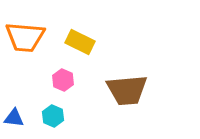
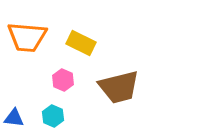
orange trapezoid: moved 2 px right
yellow rectangle: moved 1 px right, 1 px down
brown trapezoid: moved 8 px left, 3 px up; rotated 9 degrees counterclockwise
